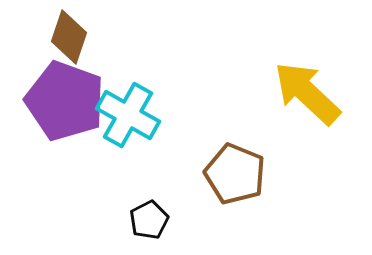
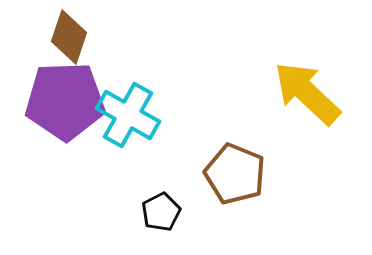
purple pentagon: rotated 22 degrees counterclockwise
black pentagon: moved 12 px right, 8 px up
